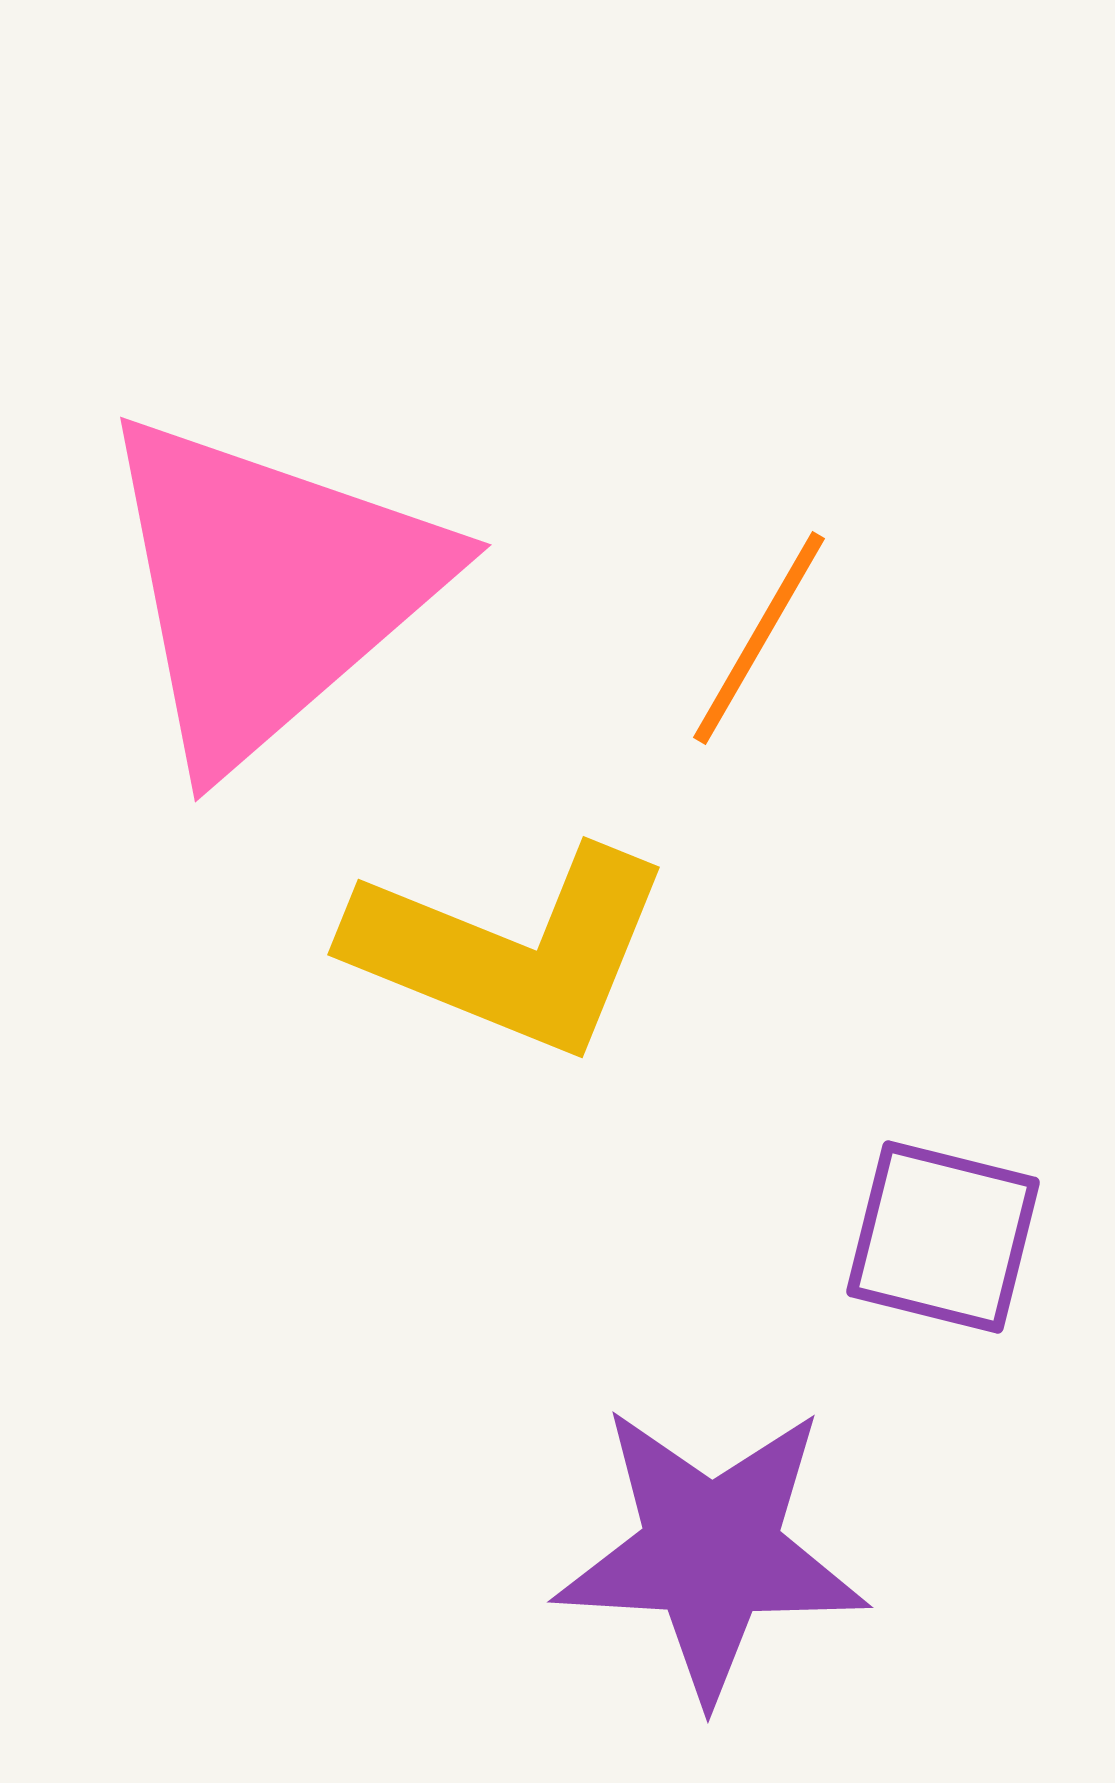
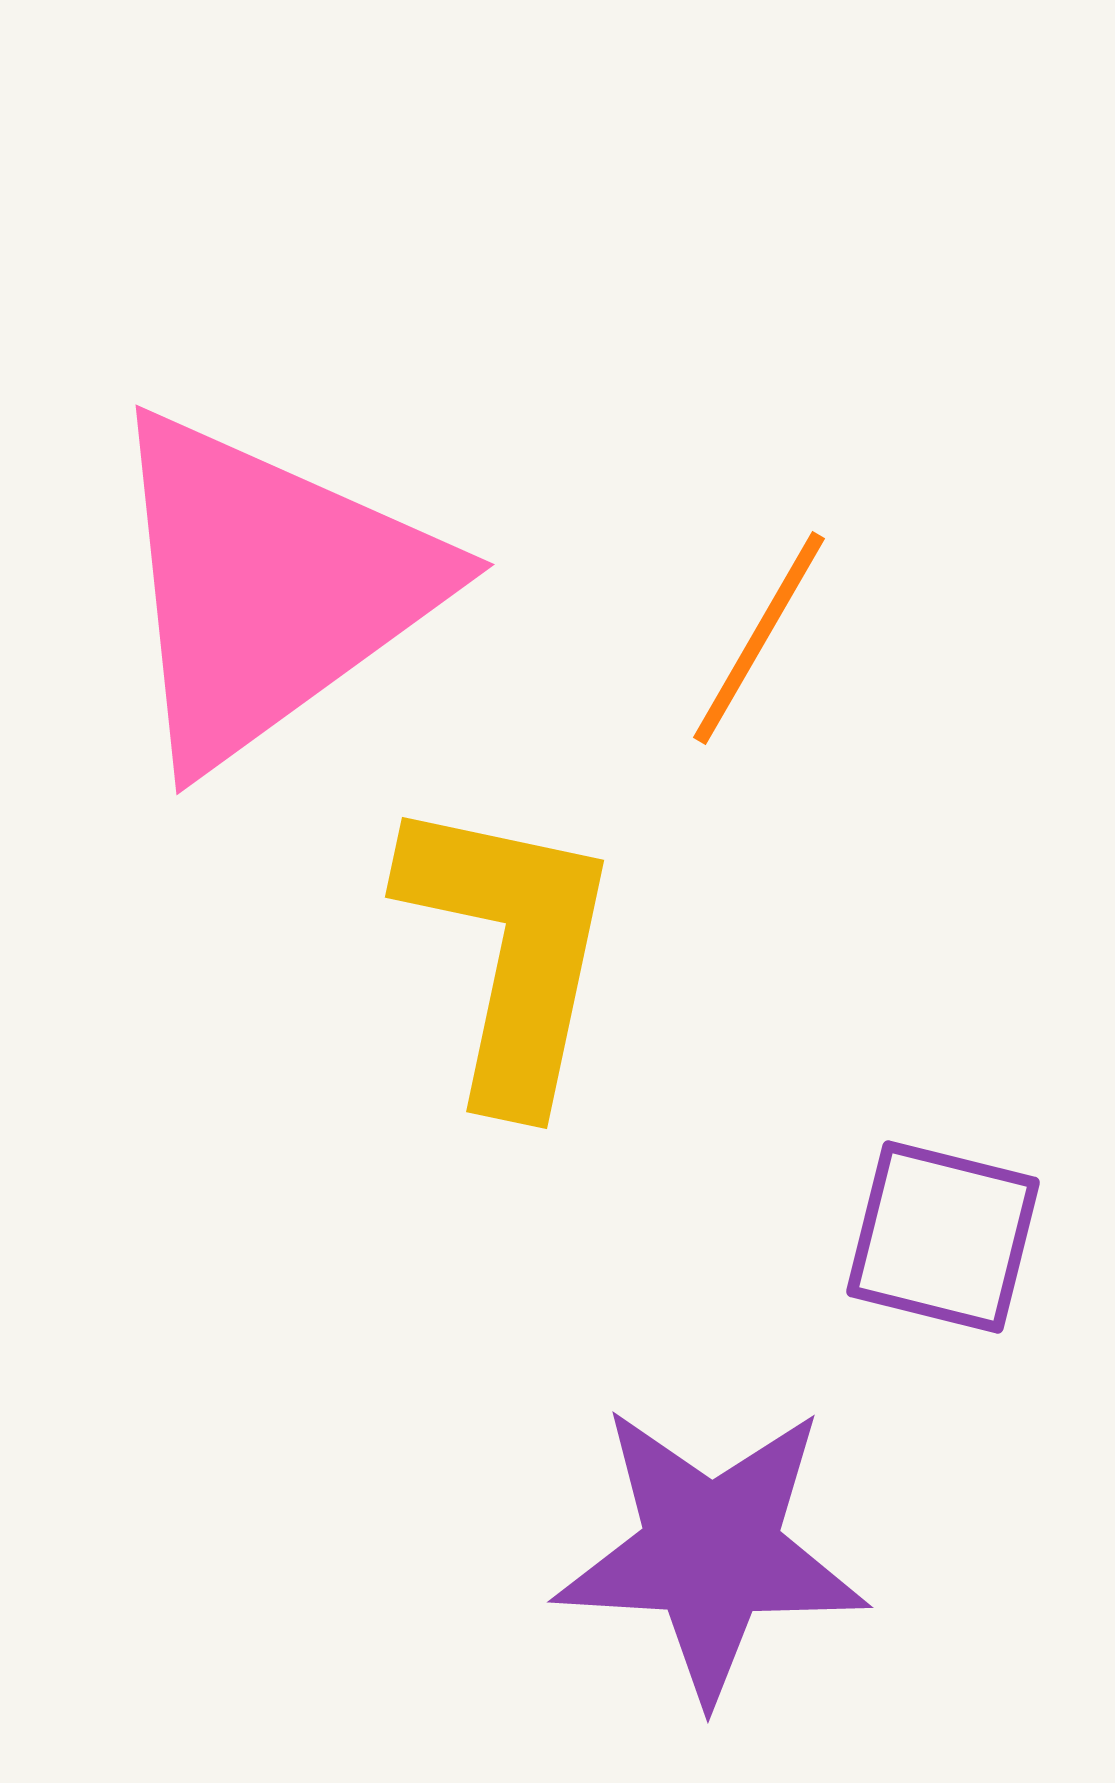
pink triangle: rotated 5 degrees clockwise
yellow L-shape: rotated 100 degrees counterclockwise
